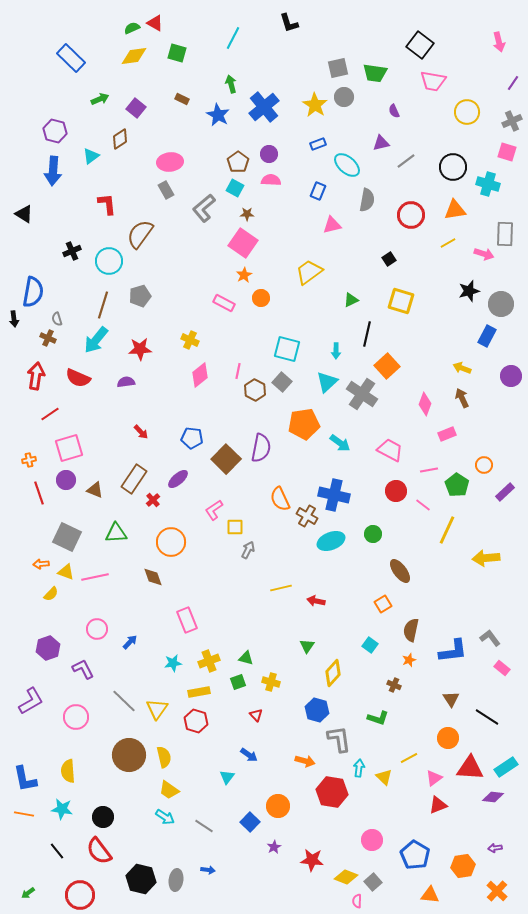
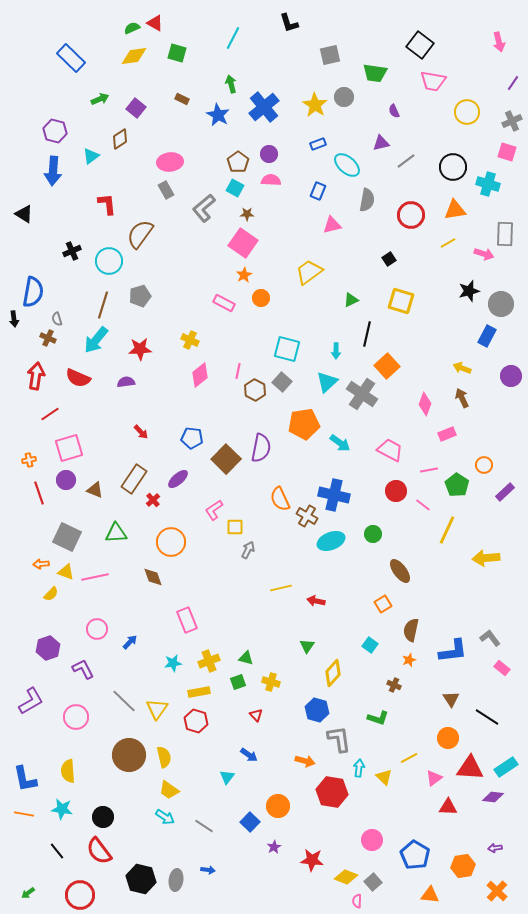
gray square at (338, 68): moved 8 px left, 13 px up
red triangle at (438, 805): moved 10 px right, 2 px down; rotated 24 degrees clockwise
